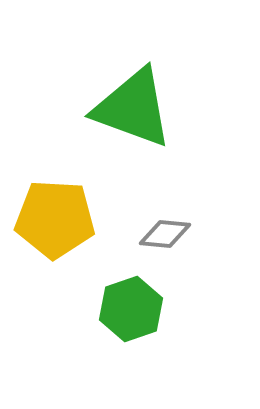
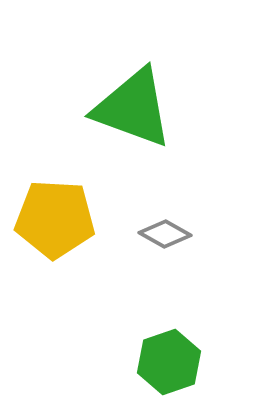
gray diamond: rotated 24 degrees clockwise
green hexagon: moved 38 px right, 53 px down
